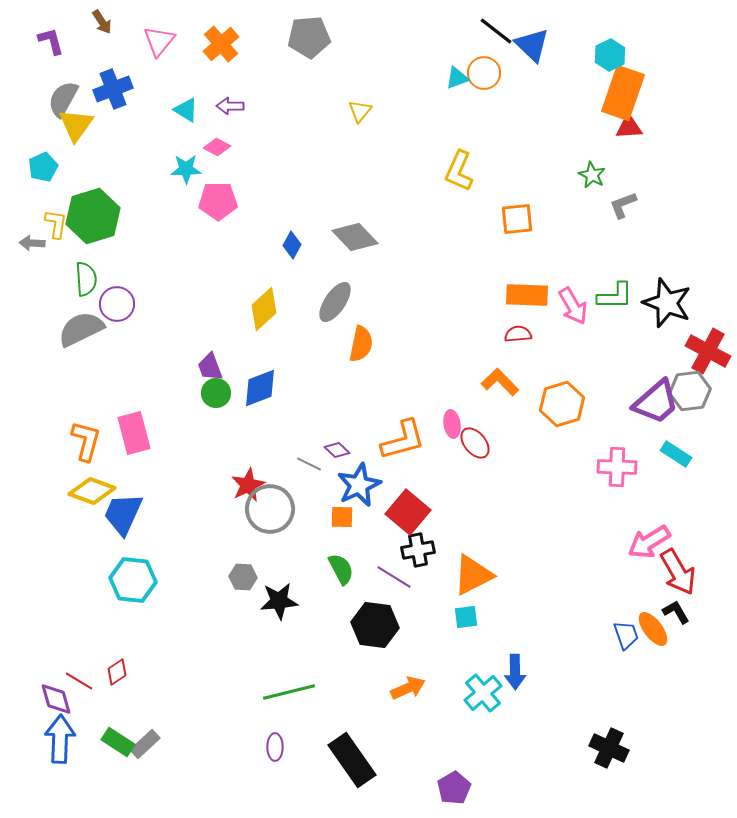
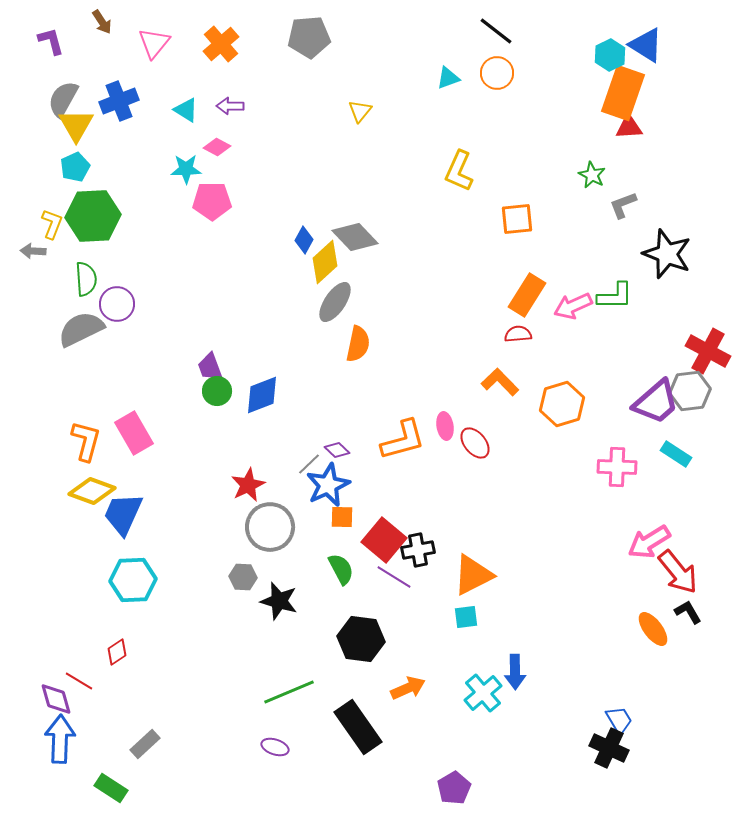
pink triangle at (159, 41): moved 5 px left, 2 px down
blue triangle at (532, 45): moved 114 px right; rotated 12 degrees counterclockwise
orange circle at (484, 73): moved 13 px right
cyan triangle at (457, 78): moved 9 px left
blue cross at (113, 89): moved 6 px right, 12 px down
yellow triangle at (76, 125): rotated 6 degrees counterclockwise
cyan pentagon at (43, 167): moved 32 px right
pink pentagon at (218, 201): moved 6 px left
green hexagon at (93, 216): rotated 14 degrees clockwise
yellow L-shape at (56, 224): moved 4 px left; rotated 12 degrees clockwise
gray arrow at (32, 243): moved 1 px right, 8 px down
blue diamond at (292, 245): moved 12 px right, 5 px up
orange rectangle at (527, 295): rotated 60 degrees counterclockwise
black star at (667, 303): moved 49 px up
pink arrow at (573, 306): rotated 96 degrees clockwise
yellow diamond at (264, 309): moved 61 px right, 47 px up
orange semicircle at (361, 344): moved 3 px left
blue diamond at (260, 388): moved 2 px right, 7 px down
green circle at (216, 393): moved 1 px right, 2 px up
pink ellipse at (452, 424): moved 7 px left, 2 px down
pink rectangle at (134, 433): rotated 15 degrees counterclockwise
gray line at (309, 464): rotated 70 degrees counterclockwise
blue star at (359, 485): moved 31 px left
gray circle at (270, 509): moved 18 px down
red square at (408, 512): moved 24 px left, 28 px down
red arrow at (678, 572): rotated 9 degrees counterclockwise
cyan hexagon at (133, 580): rotated 9 degrees counterclockwise
black star at (279, 601): rotated 21 degrees clockwise
black L-shape at (676, 612): moved 12 px right
black hexagon at (375, 625): moved 14 px left, 14 px down
blue trapezoid at (626, 635): moved 7 px left, 85 px down; rotated 12 degrees counterclockwise
red diamond at (117, 672): moved 20 px up
green line at (289, 692): rotated 9 degrees counterclockwise
green rectangle at (118, 742): moved 7 px left, 46 px down
purple ellipse at (275, 747): rotated 72 degrees counterclockwise
black rectangle at (352, 760): moved 6 px right, 33 px up
